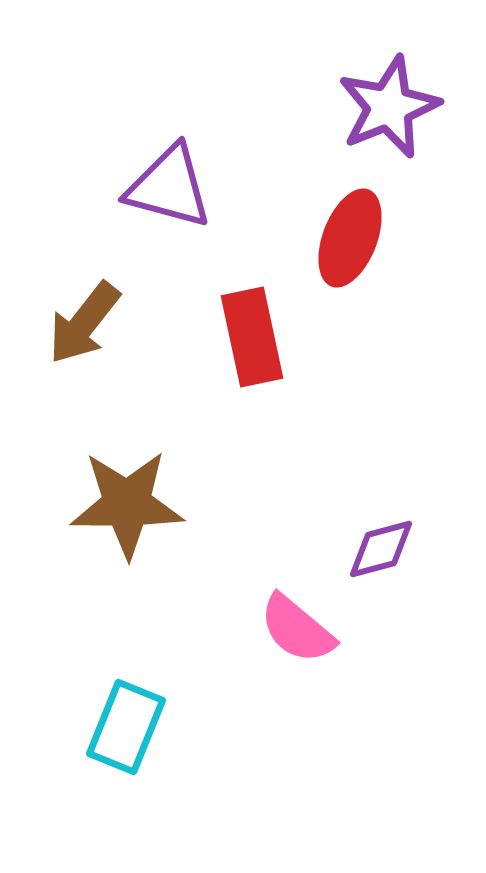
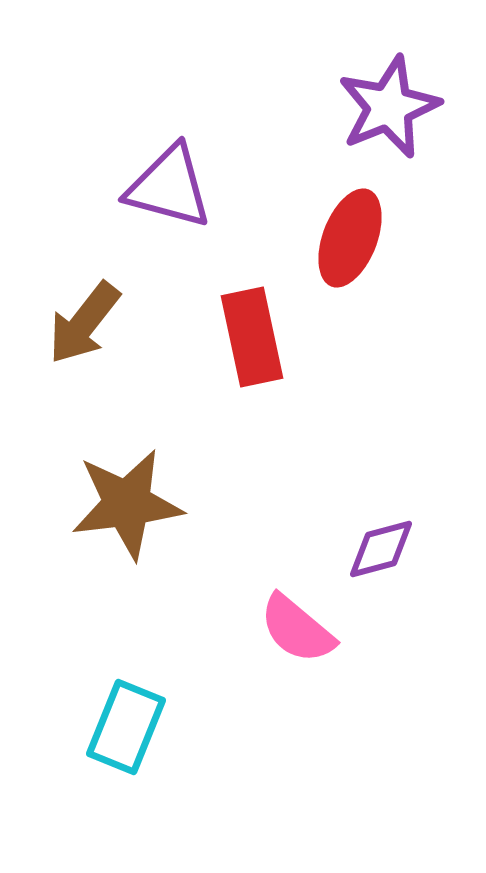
brown star: rotated 7 degrees counterclockwise
